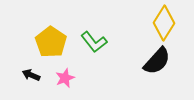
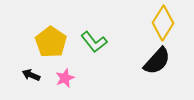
yellow diamond: moved 1 px left
